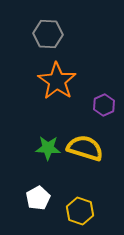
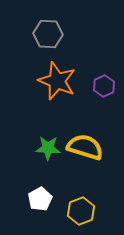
orange star: rotated 12 degrees counterclockwise
purple hexagon: moved 19 px up
yellow semicircle: moved 1 px up
white pentagon: moved 2 px right, 1 px down
yellow hexagon: moved 1 px right; rotated 20 degrees clockwise
